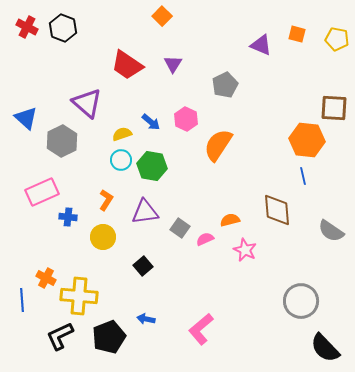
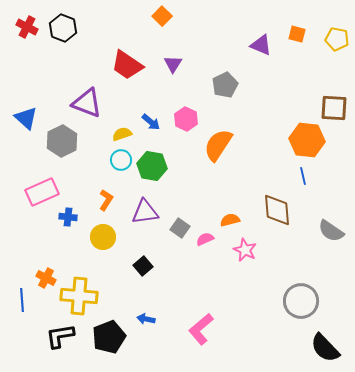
purple triangle at (87, 103): rotated 20 degrees counterclockwise
black L-shape at (60, 336): rotated 16 degrees clockwise
